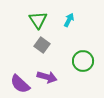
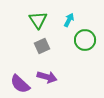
gray square: moved 1 px down; rotated 28 degrees clockwise
green circle: moved 2 px right, 21 px up
